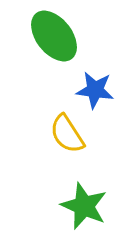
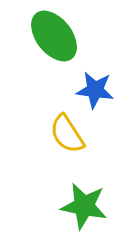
green star: rotated 12 degrees counterclockwise
